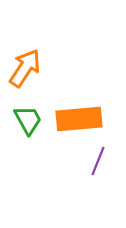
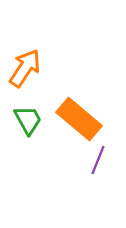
orange rectangle: rotated 45 degrees clockwise
purple line: moved 1 px up
